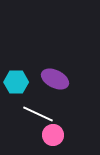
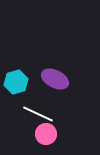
cyan hexagon: rotated 15 degrees counterclockwise
pink circle: moved 7 px left, 1 px up
